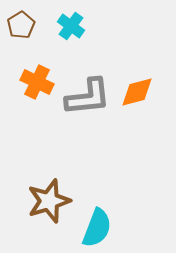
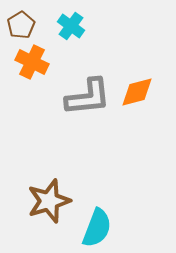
orange cross: moved 5 px left, 20 px up
